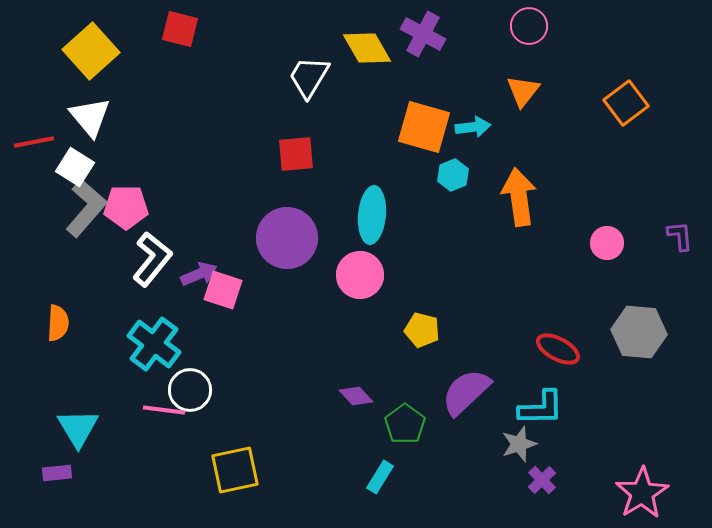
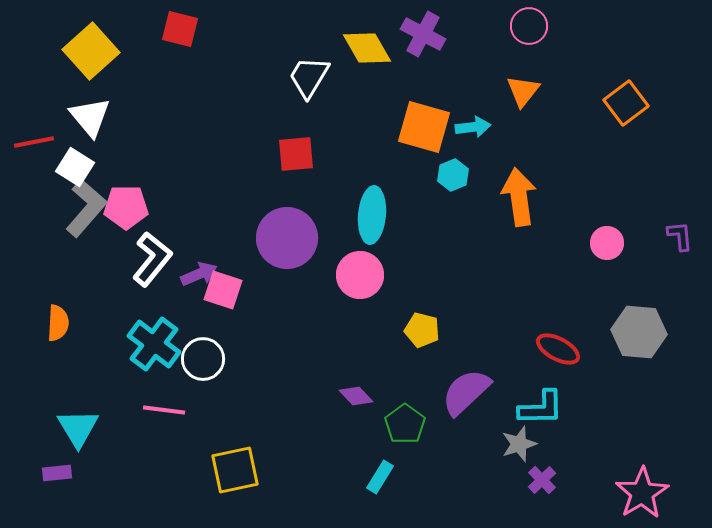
white circle at (190, 390): moved 13 px right, 31 px up
